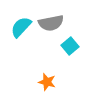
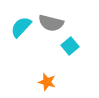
gray semicircle: rotated 25 degrees clockwise
